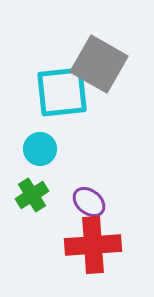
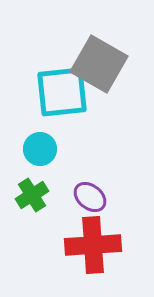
purple ellipse: moved 1 px right, 5 px up
